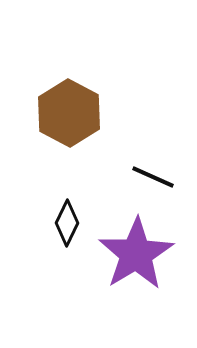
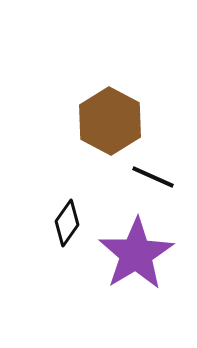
brown hexagon: moved 41 px right, 8 px down
black diamond: rotated 9 degrees clockwise
